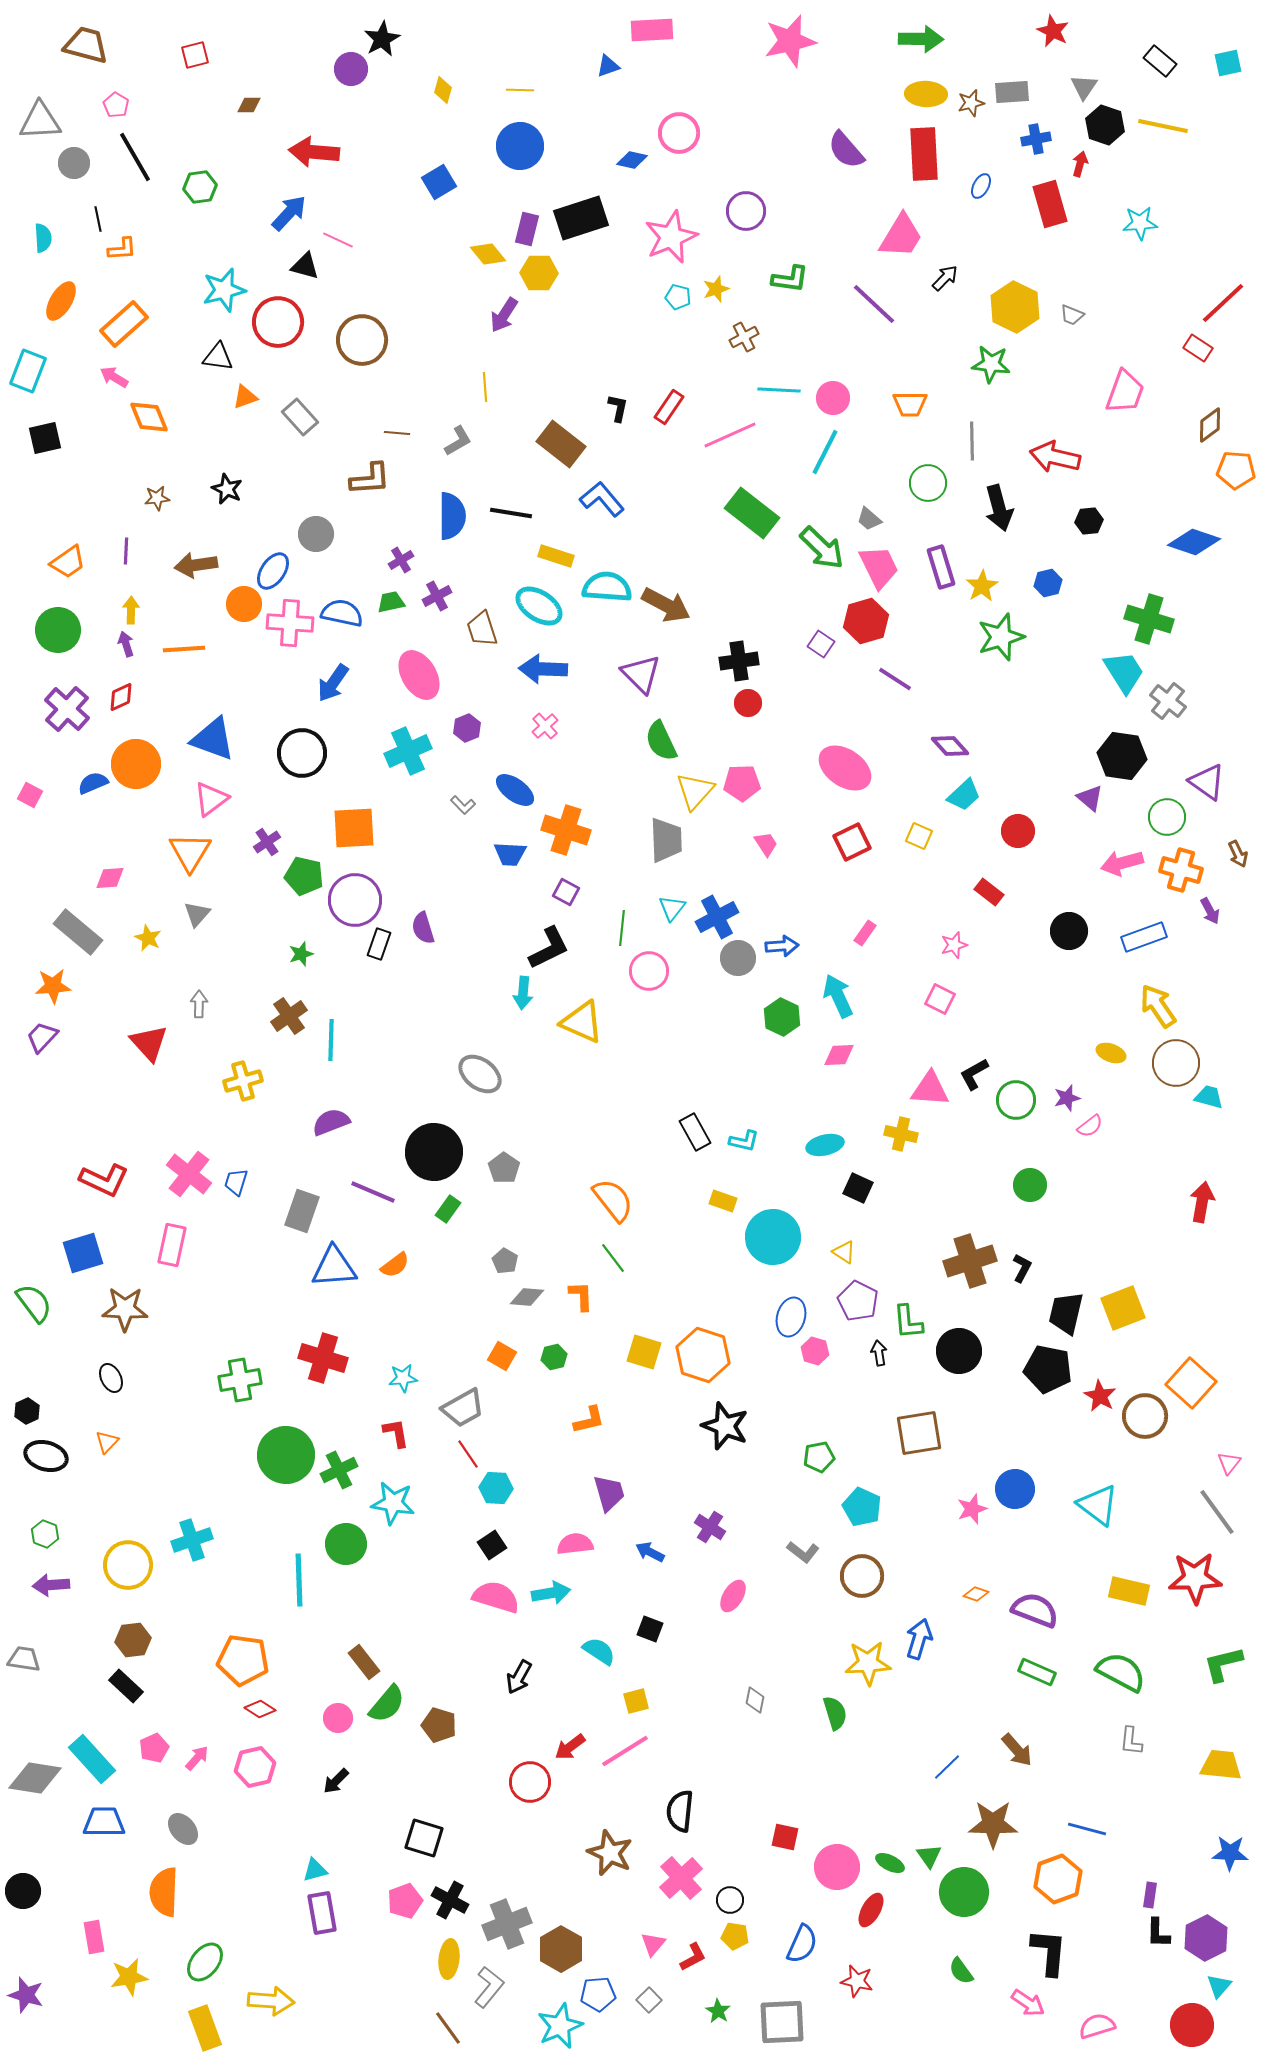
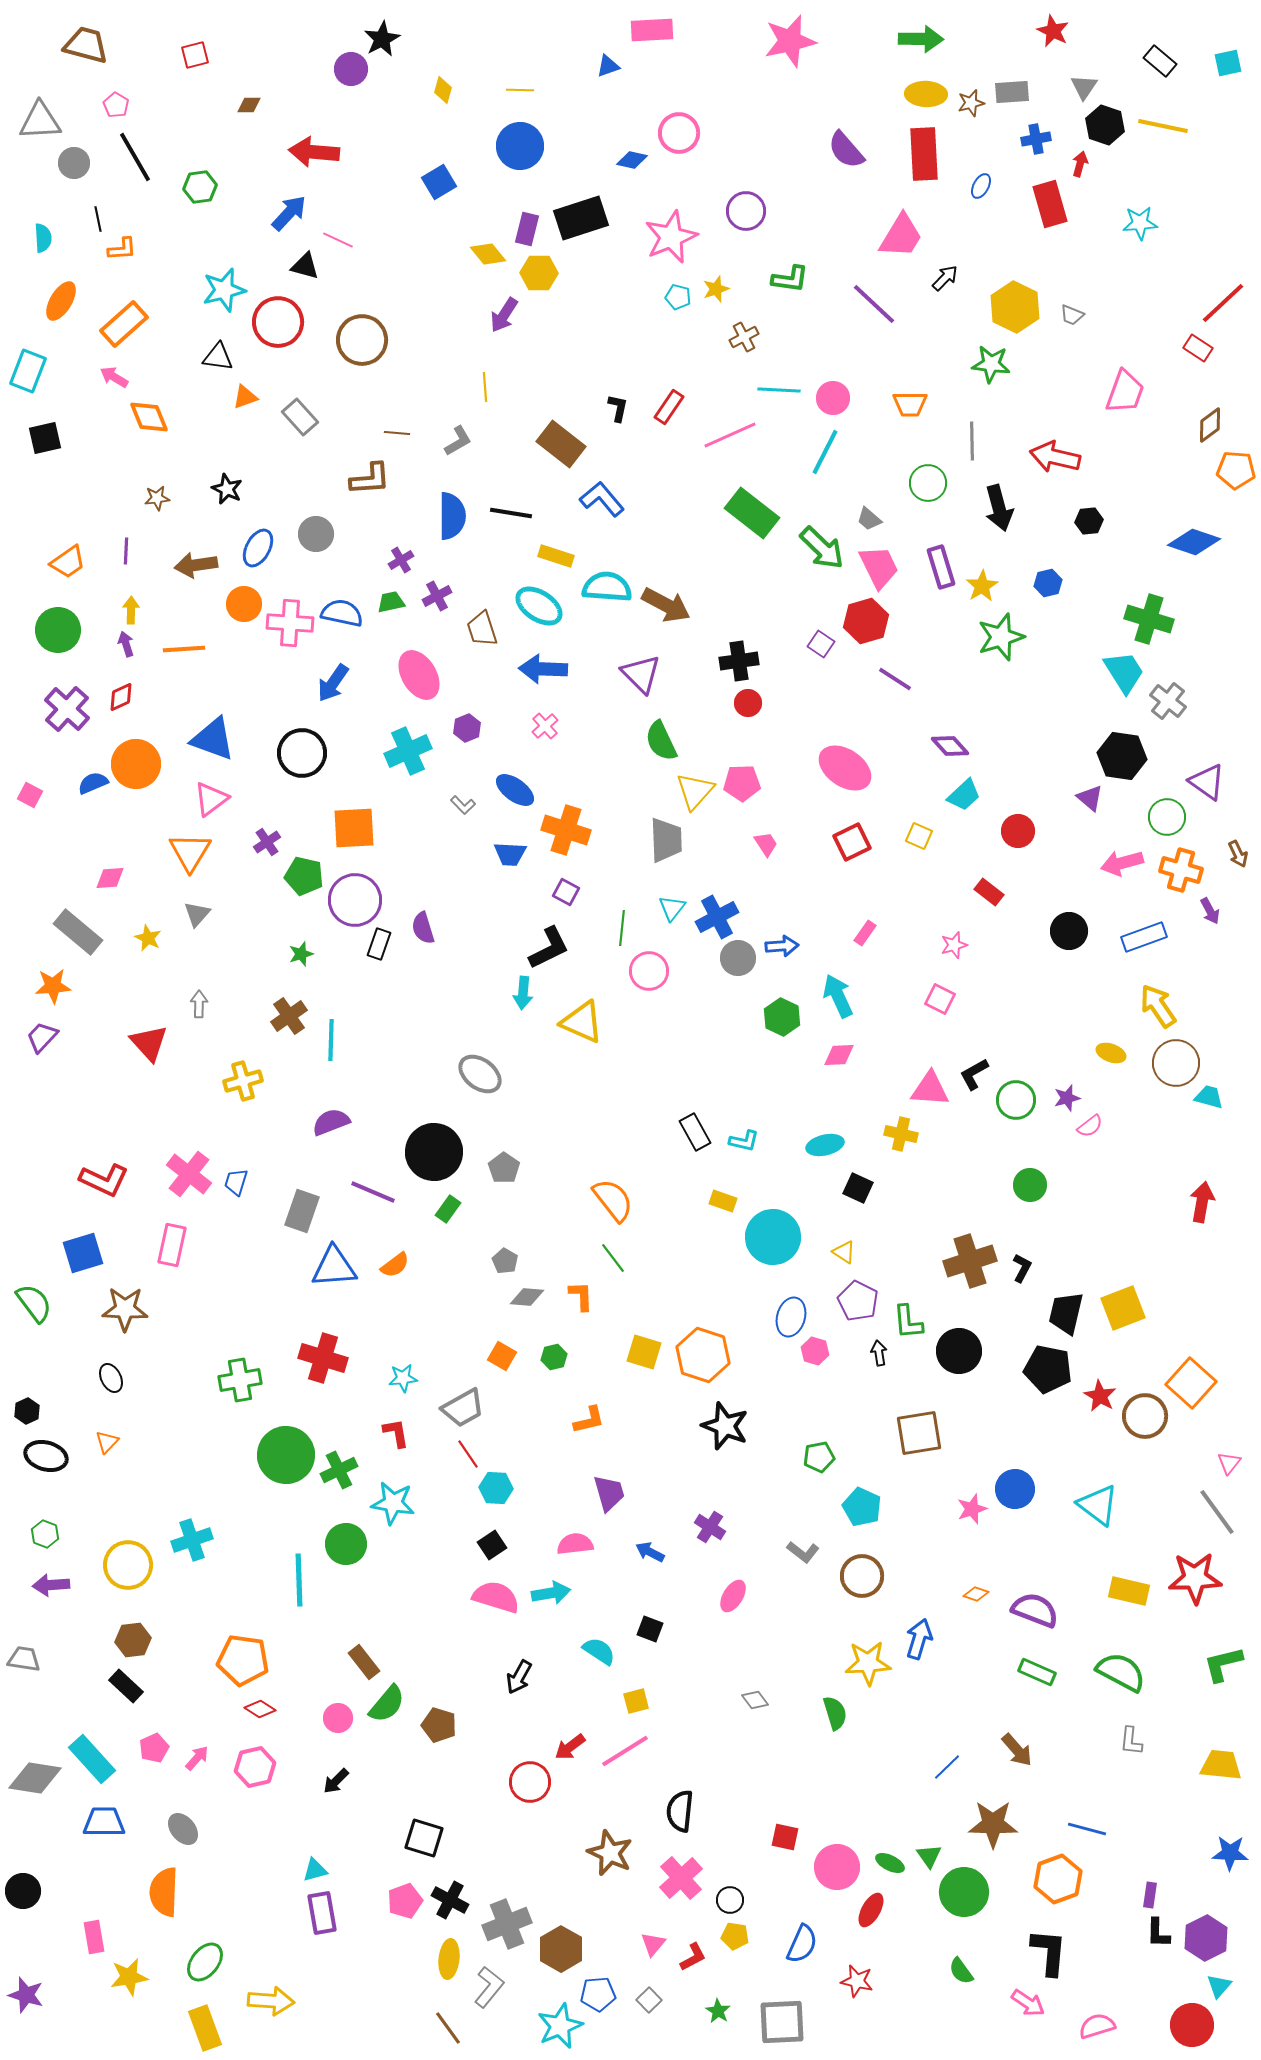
blue ellipse at (273, 571): moved 15 px left, 23 px up; rotated 6 degrees counterclockwise
gray diamond at (755, 1700): rotated 48 degrees counterclockwise
